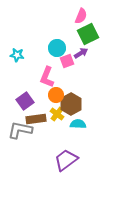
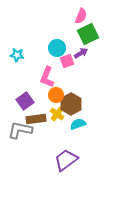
cyan semicircle: rotated 21 degrees counterclockwise
